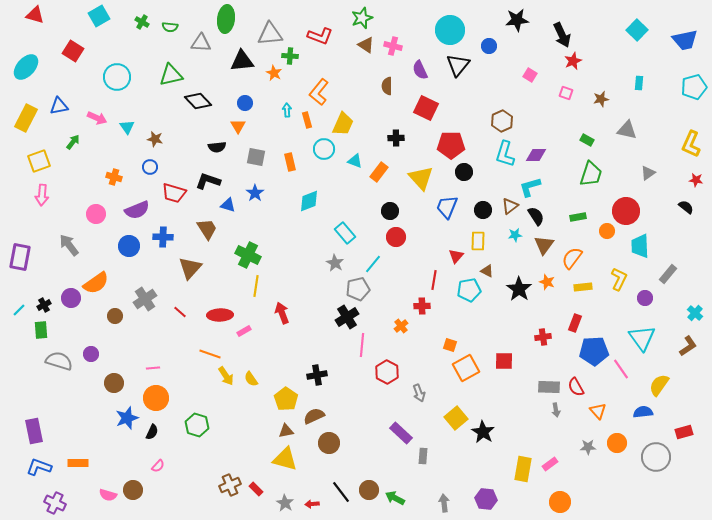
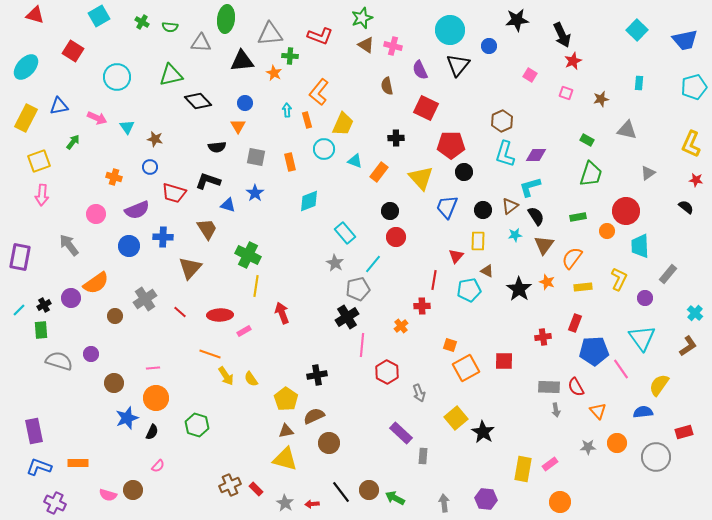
brown semicircle at (387, 86): rotated 12 degrees counterclockwise
